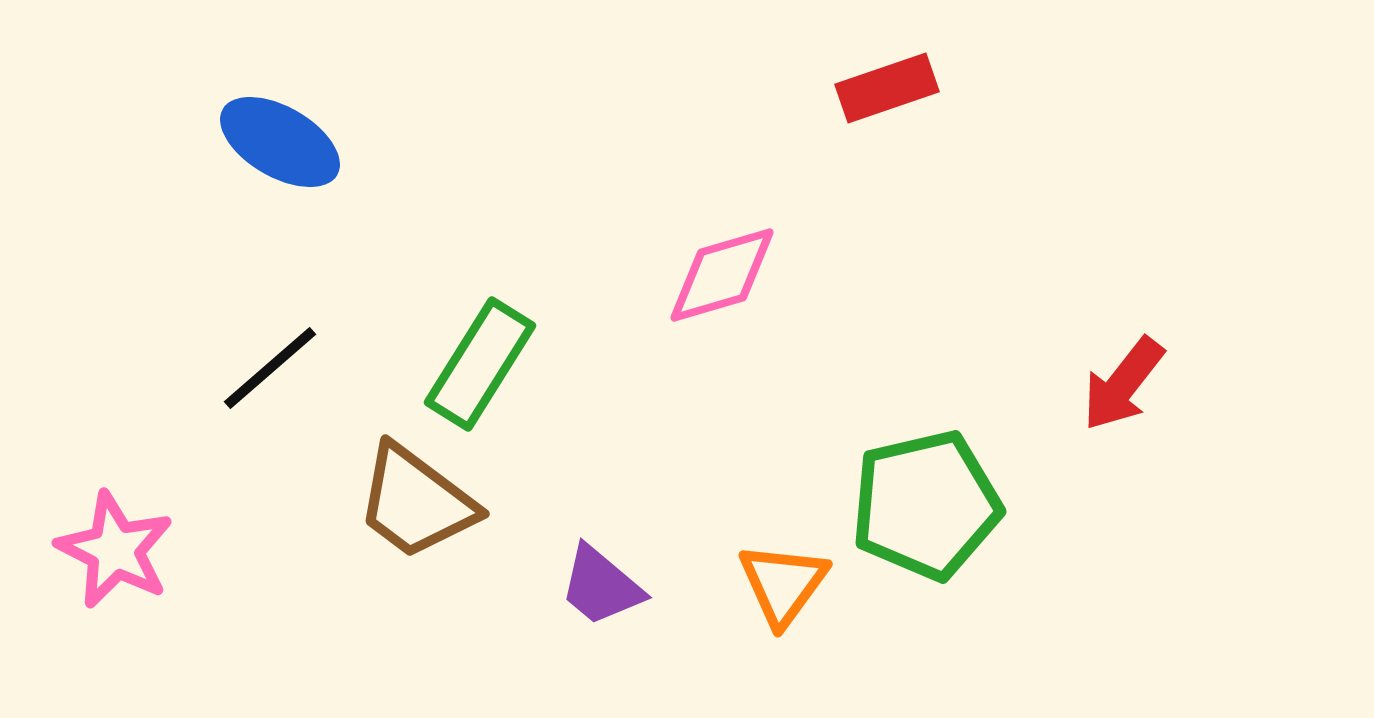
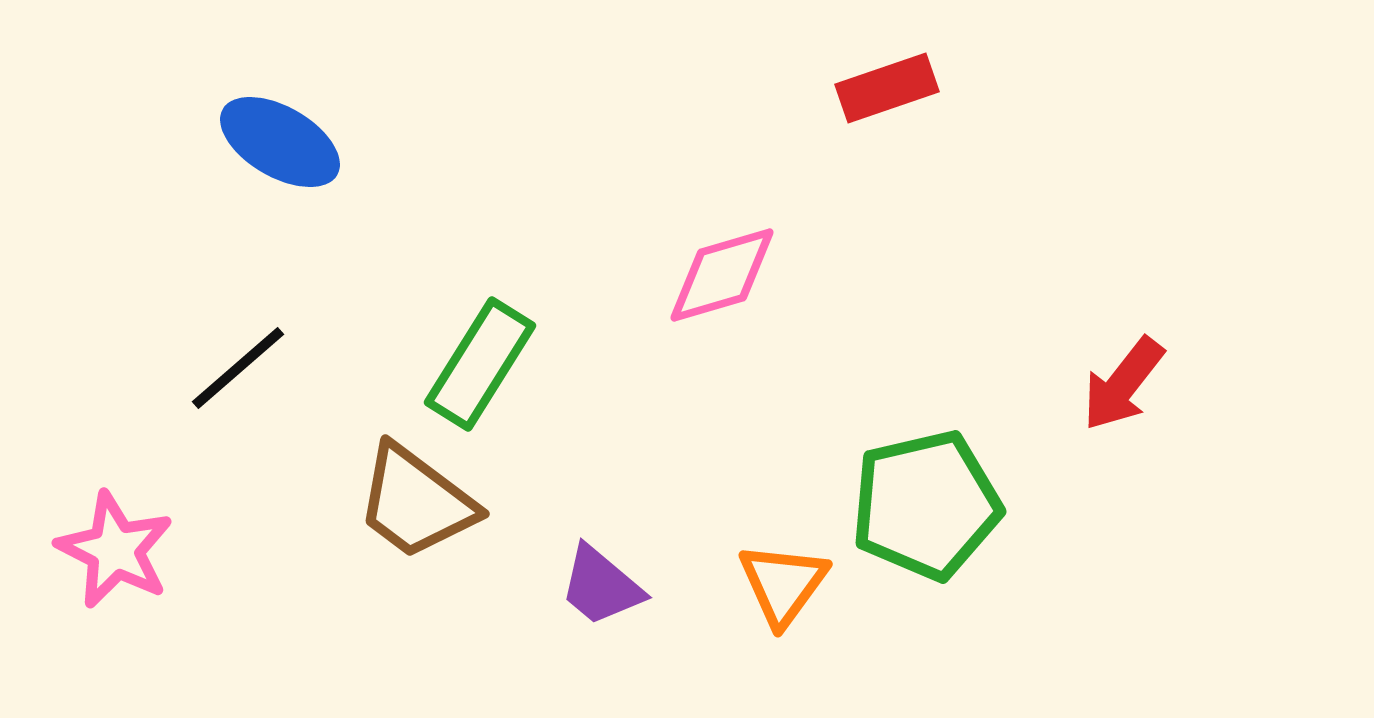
black line: moved 32 px left
